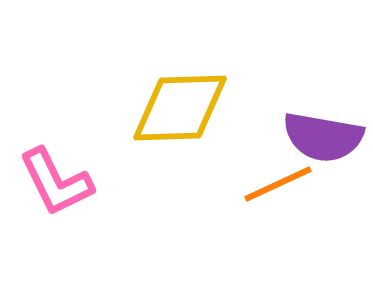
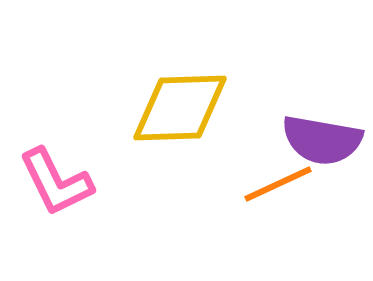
purple semicircle: moved 1 px left, 3 px down
